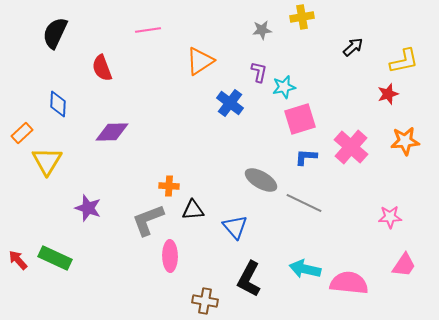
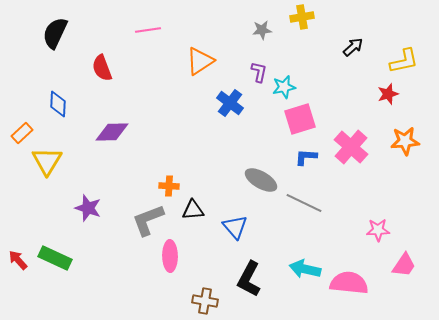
pink star: moved 12 px left, 13 px down
